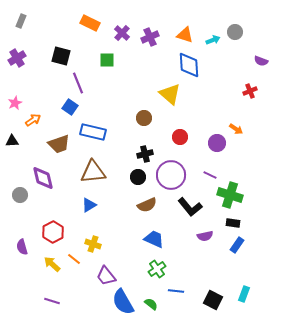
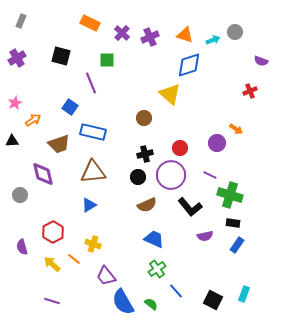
blue diamond at (189, 65): rotated 76 degrees clockwise
purple line at (78, 83): moved 13 px right
red circle at (180, 137): moved 11 px down
purple diamond at (43, 178): moved 4 px up
blue line at (176, 291): rotated 42 degrees clockwise
